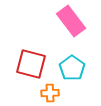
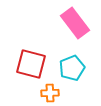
pink rectangle: moved 4 px right, 2 px down
cyan pentagon: rotated 15 degrees clockwise
